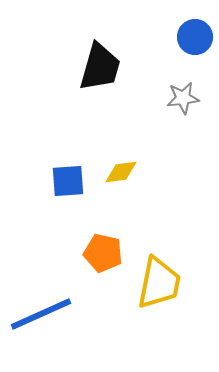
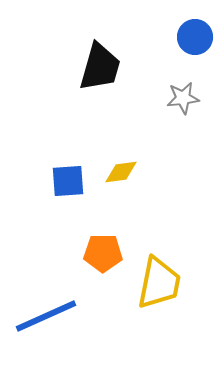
orange pentagon: rotated 12 degrees counterclockwise
blue line: moved 5 px right, 2 px down
